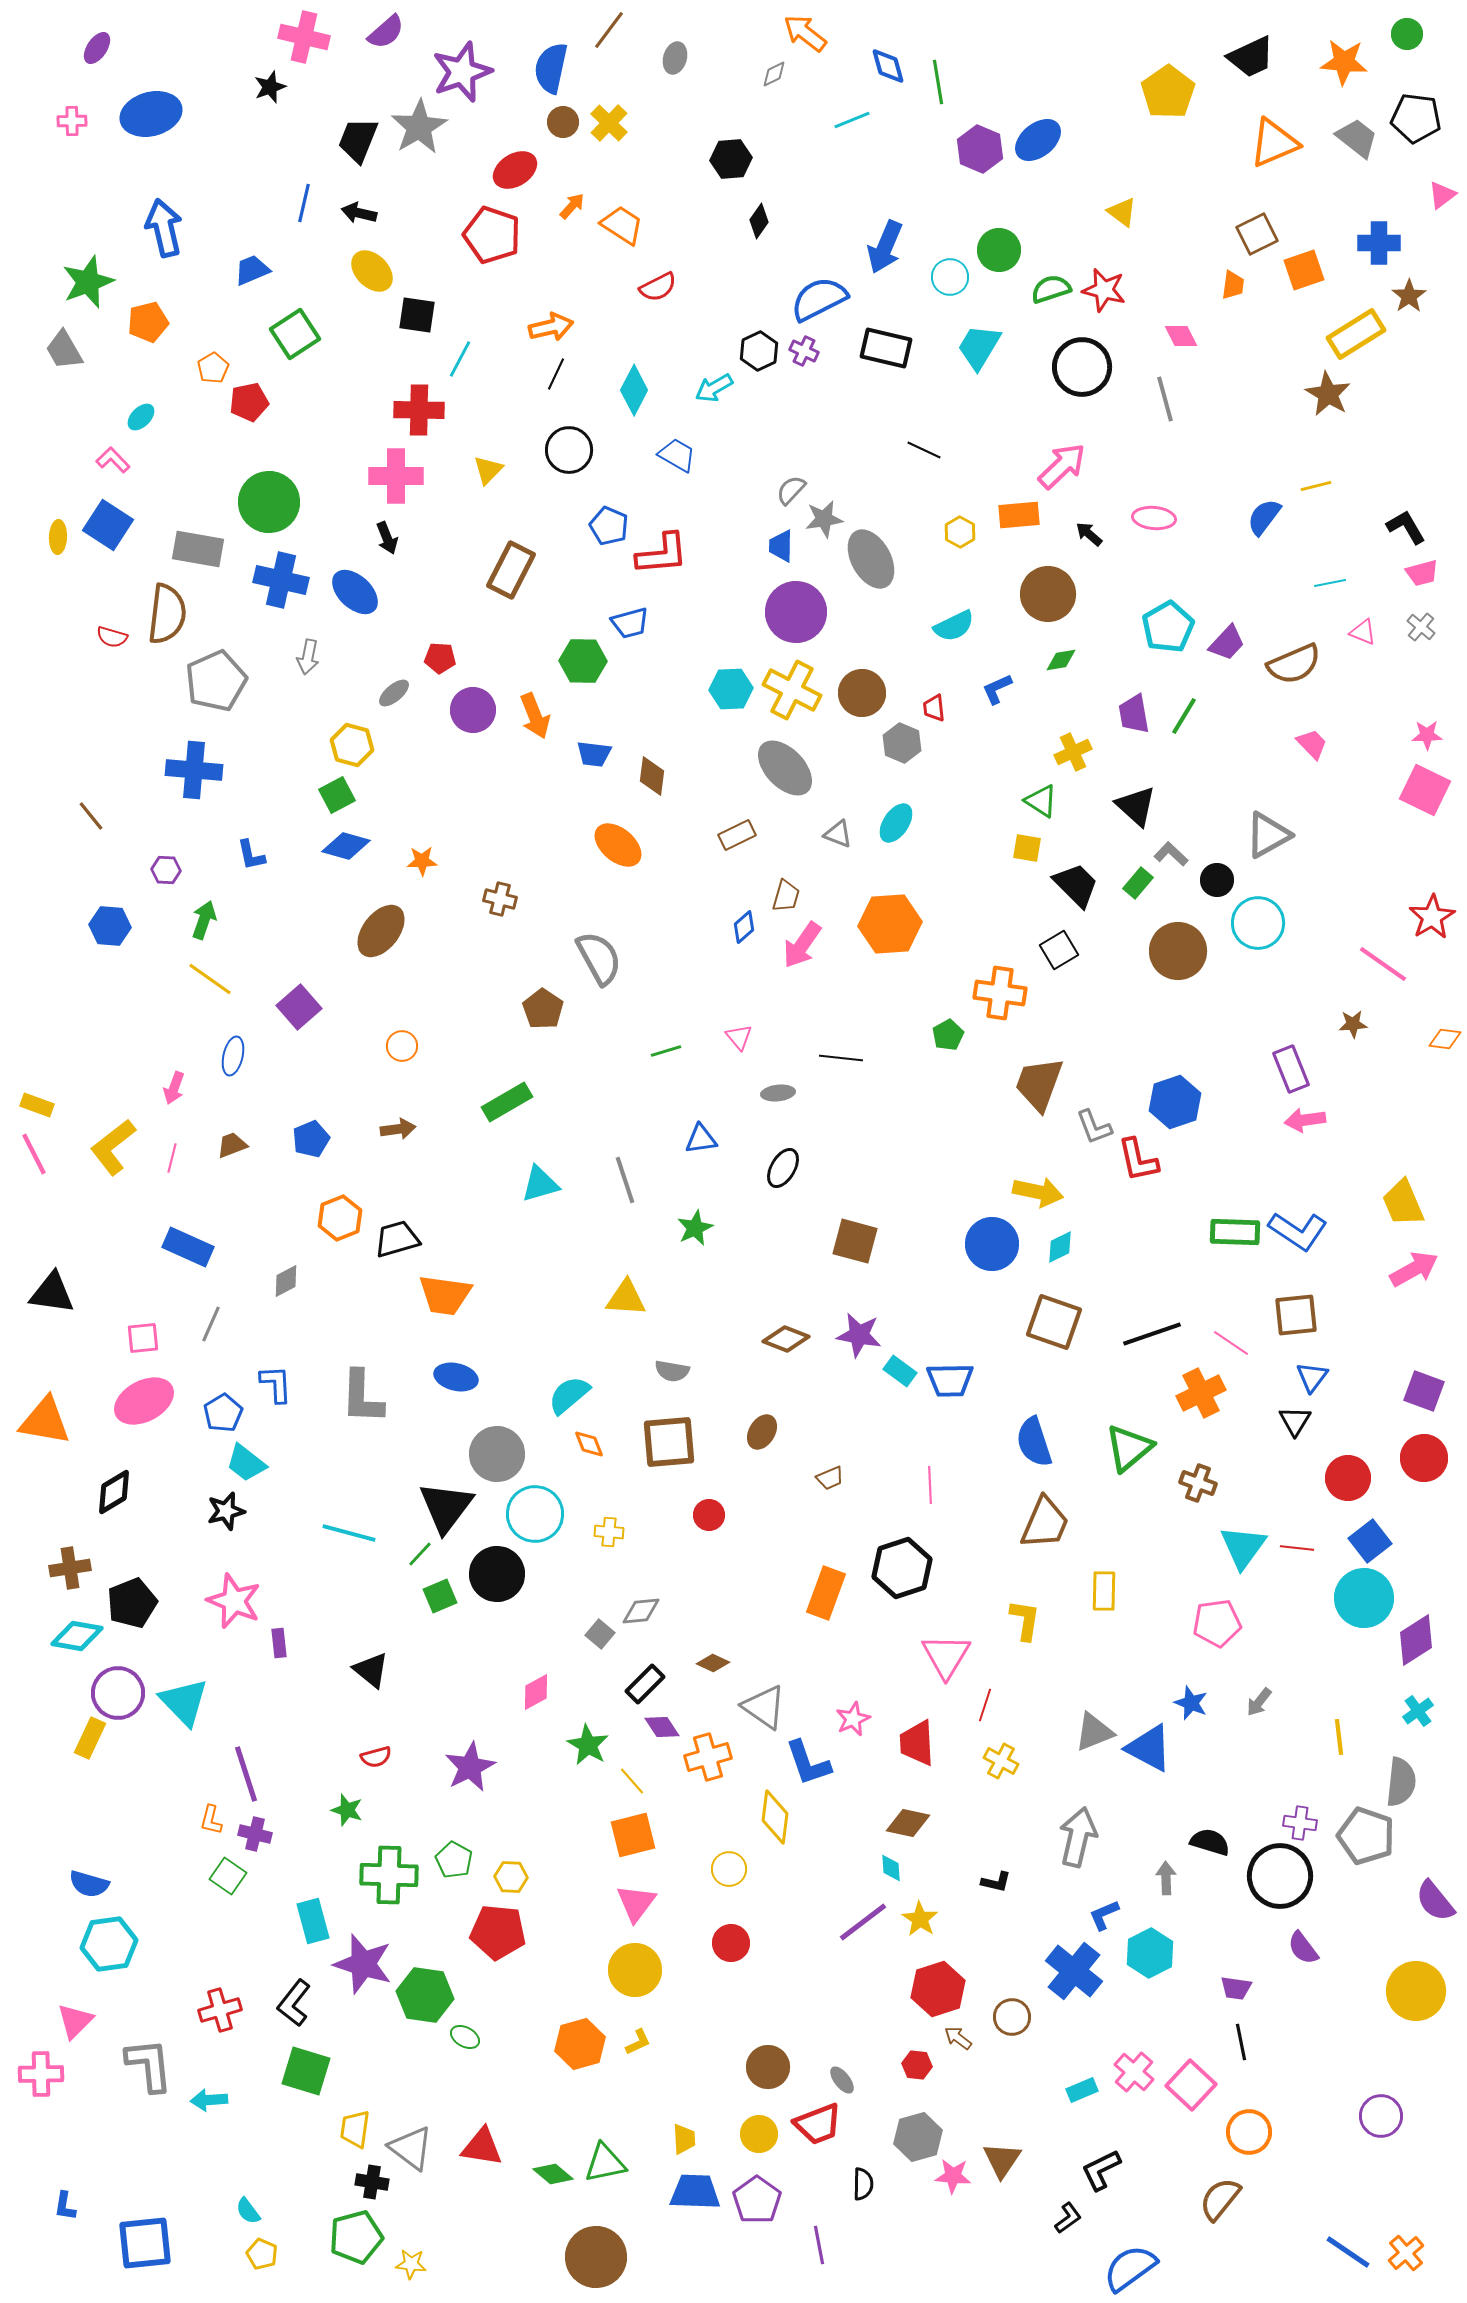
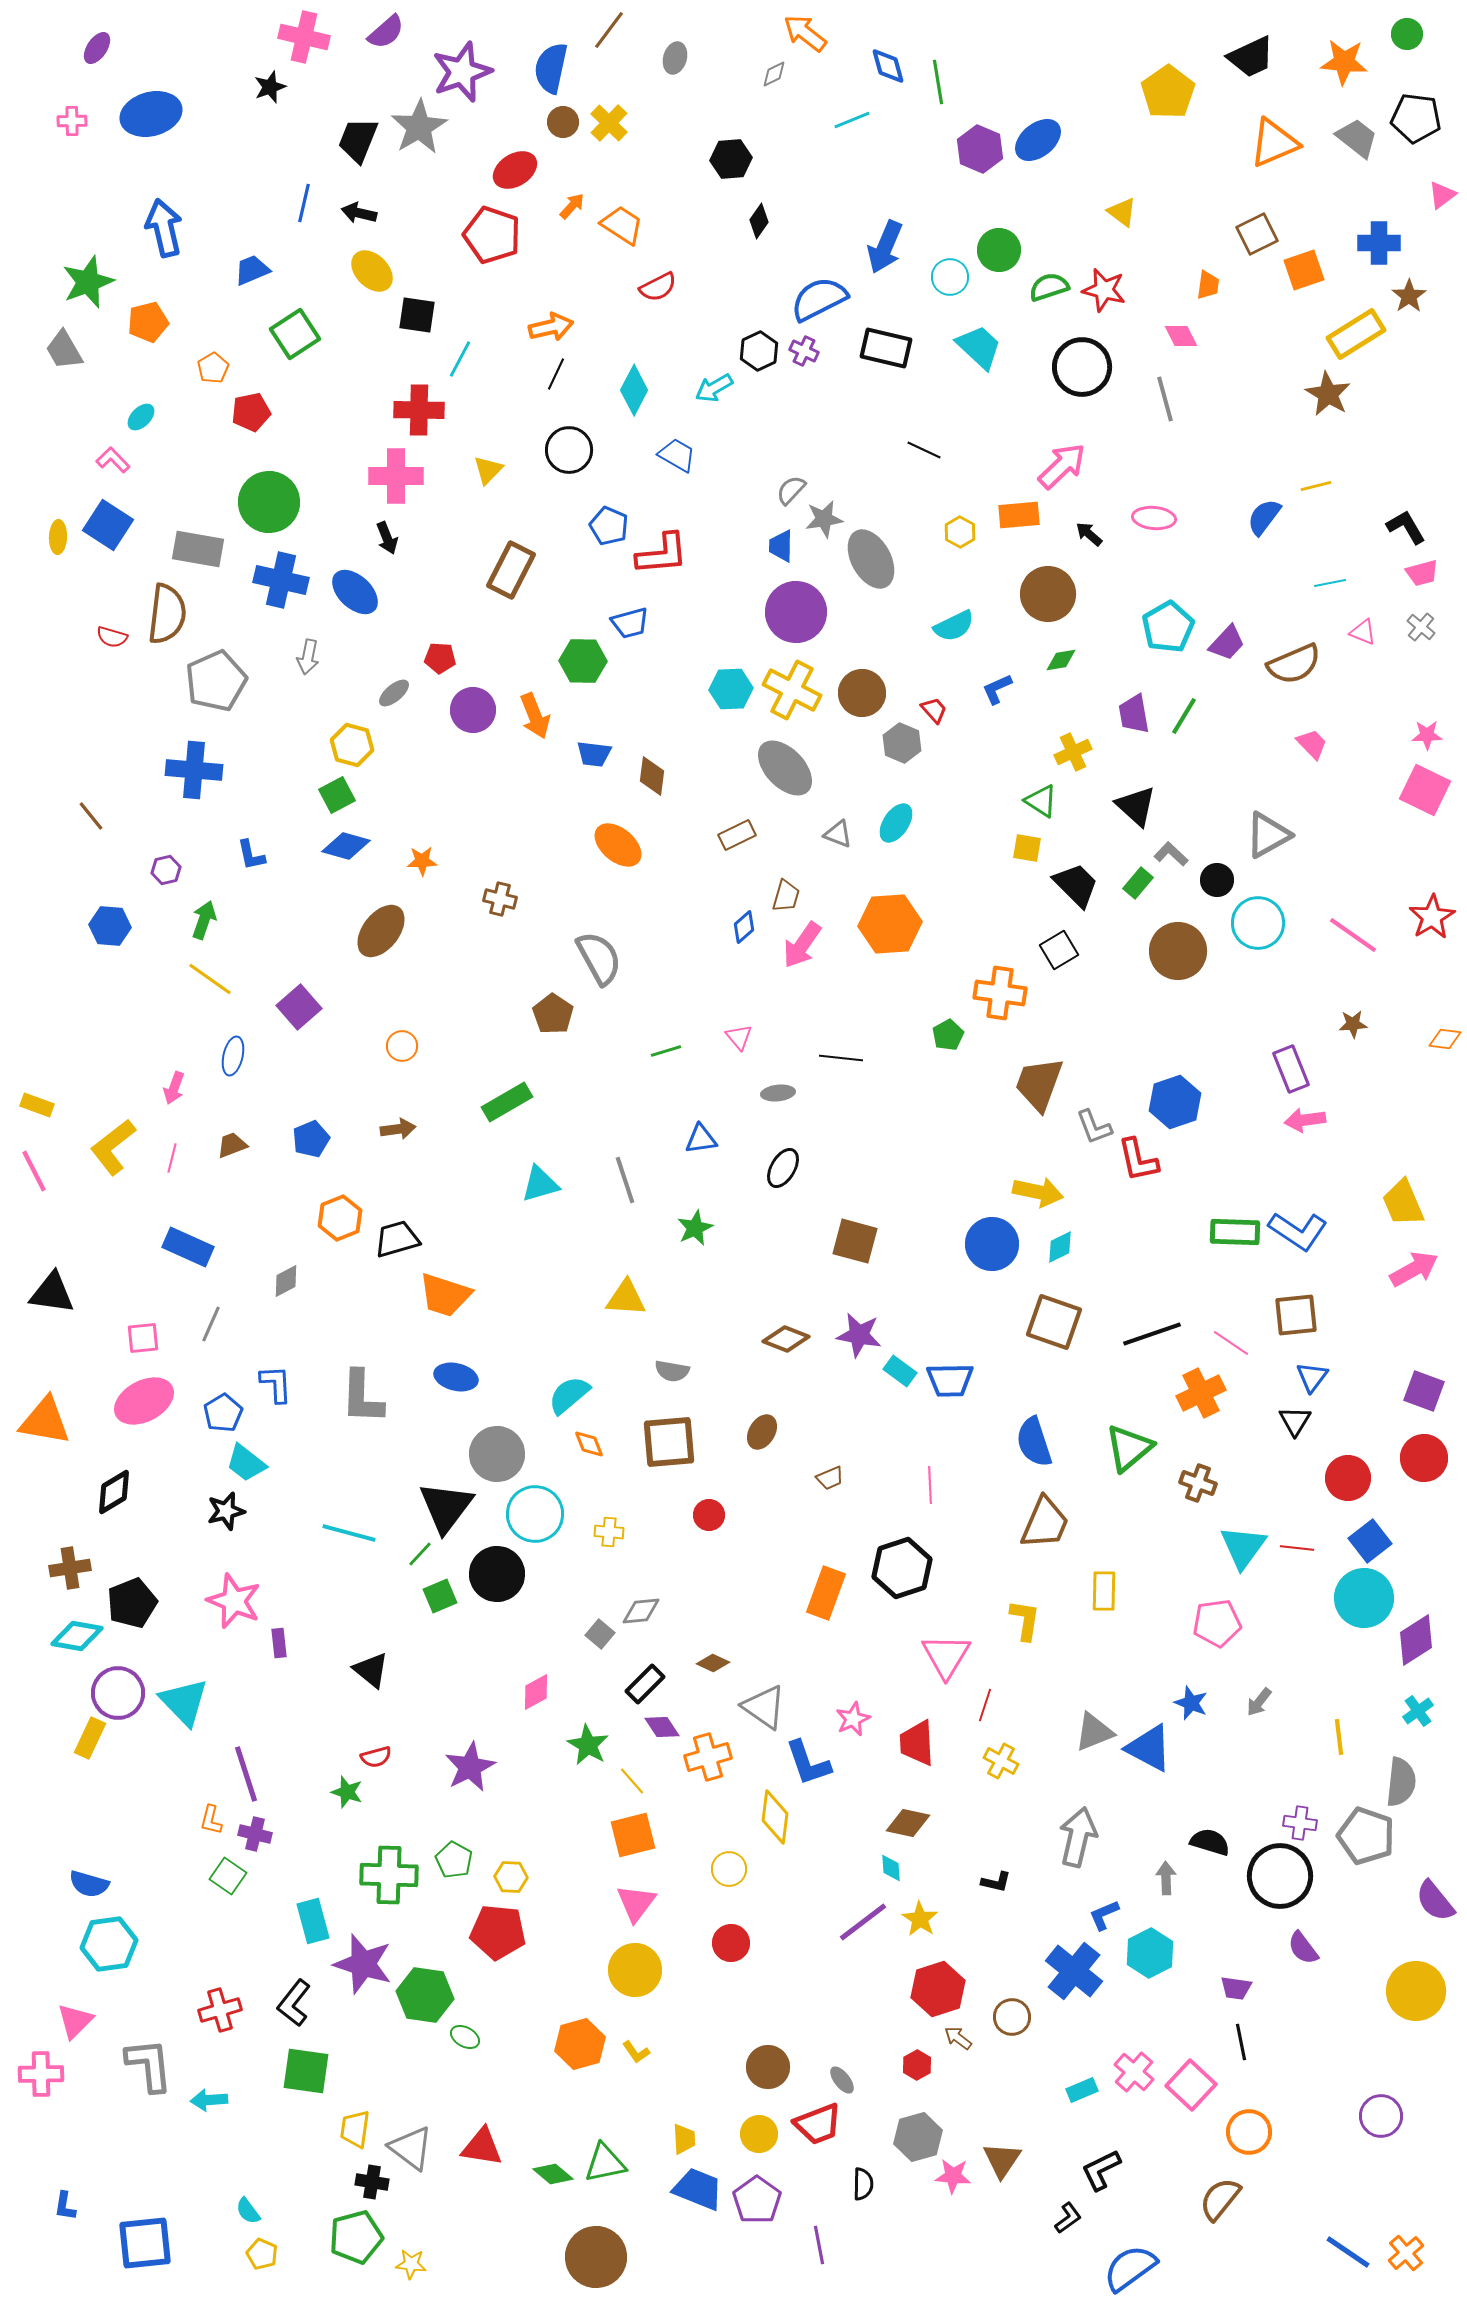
orange trapezoid at (1233, 285): moved 25 px left
green semicircle at (1051, 289): moved 2 px left, 2 px up
cyan trapezoid at (979, 347): rotated 102 degrees clockwise
red pentagon at (249, 402): moved 2 px right, 10 px down
red trapezoid at (934, 708): moved 2 px down; rotated 144 degrees clockwise
purple hexagon at (166, 870): rotated 16 degrees counterclockwise
pink line at (1383, 964): moved 30 px left, 29 px up
brown pentagon at (543, 1009): moved 10 px right, 5 px down
pink line at (34, 1154): moved 17 px down
orange trapezoid at (445, 1295): rotated 10 degrees clockwise
green star at (347, 1810): moved 18 px up
yellow L-shape at (638, 2042): moved 2 px left, 10 px down; rotated 80 degrees clockwise
red hexagon at (917, 2065): rotated 24 degrees clockwise
green square at (306, 2071): rotated 9 degrees counterclockwise
blue trapezoid at (695, 2192): moved 3 px right, 3 px up; rotated 20 degrees clockwise
